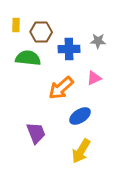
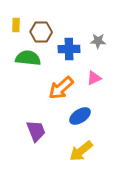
purple trapezoid: moved 2 px up
yellow arrow: rotated 20 degrees clockwise
